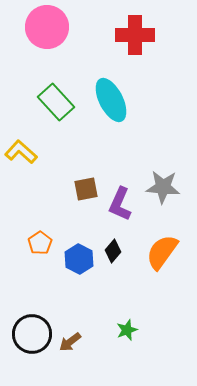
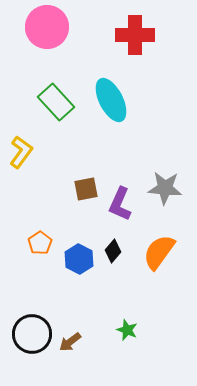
yellow L-shape: rotated 84 degrees clockwise
gray star: moved 2 px right, 1 px down
orange semicircle: moved 3 px left
green star: rotated 30 degrees counterclockwise
